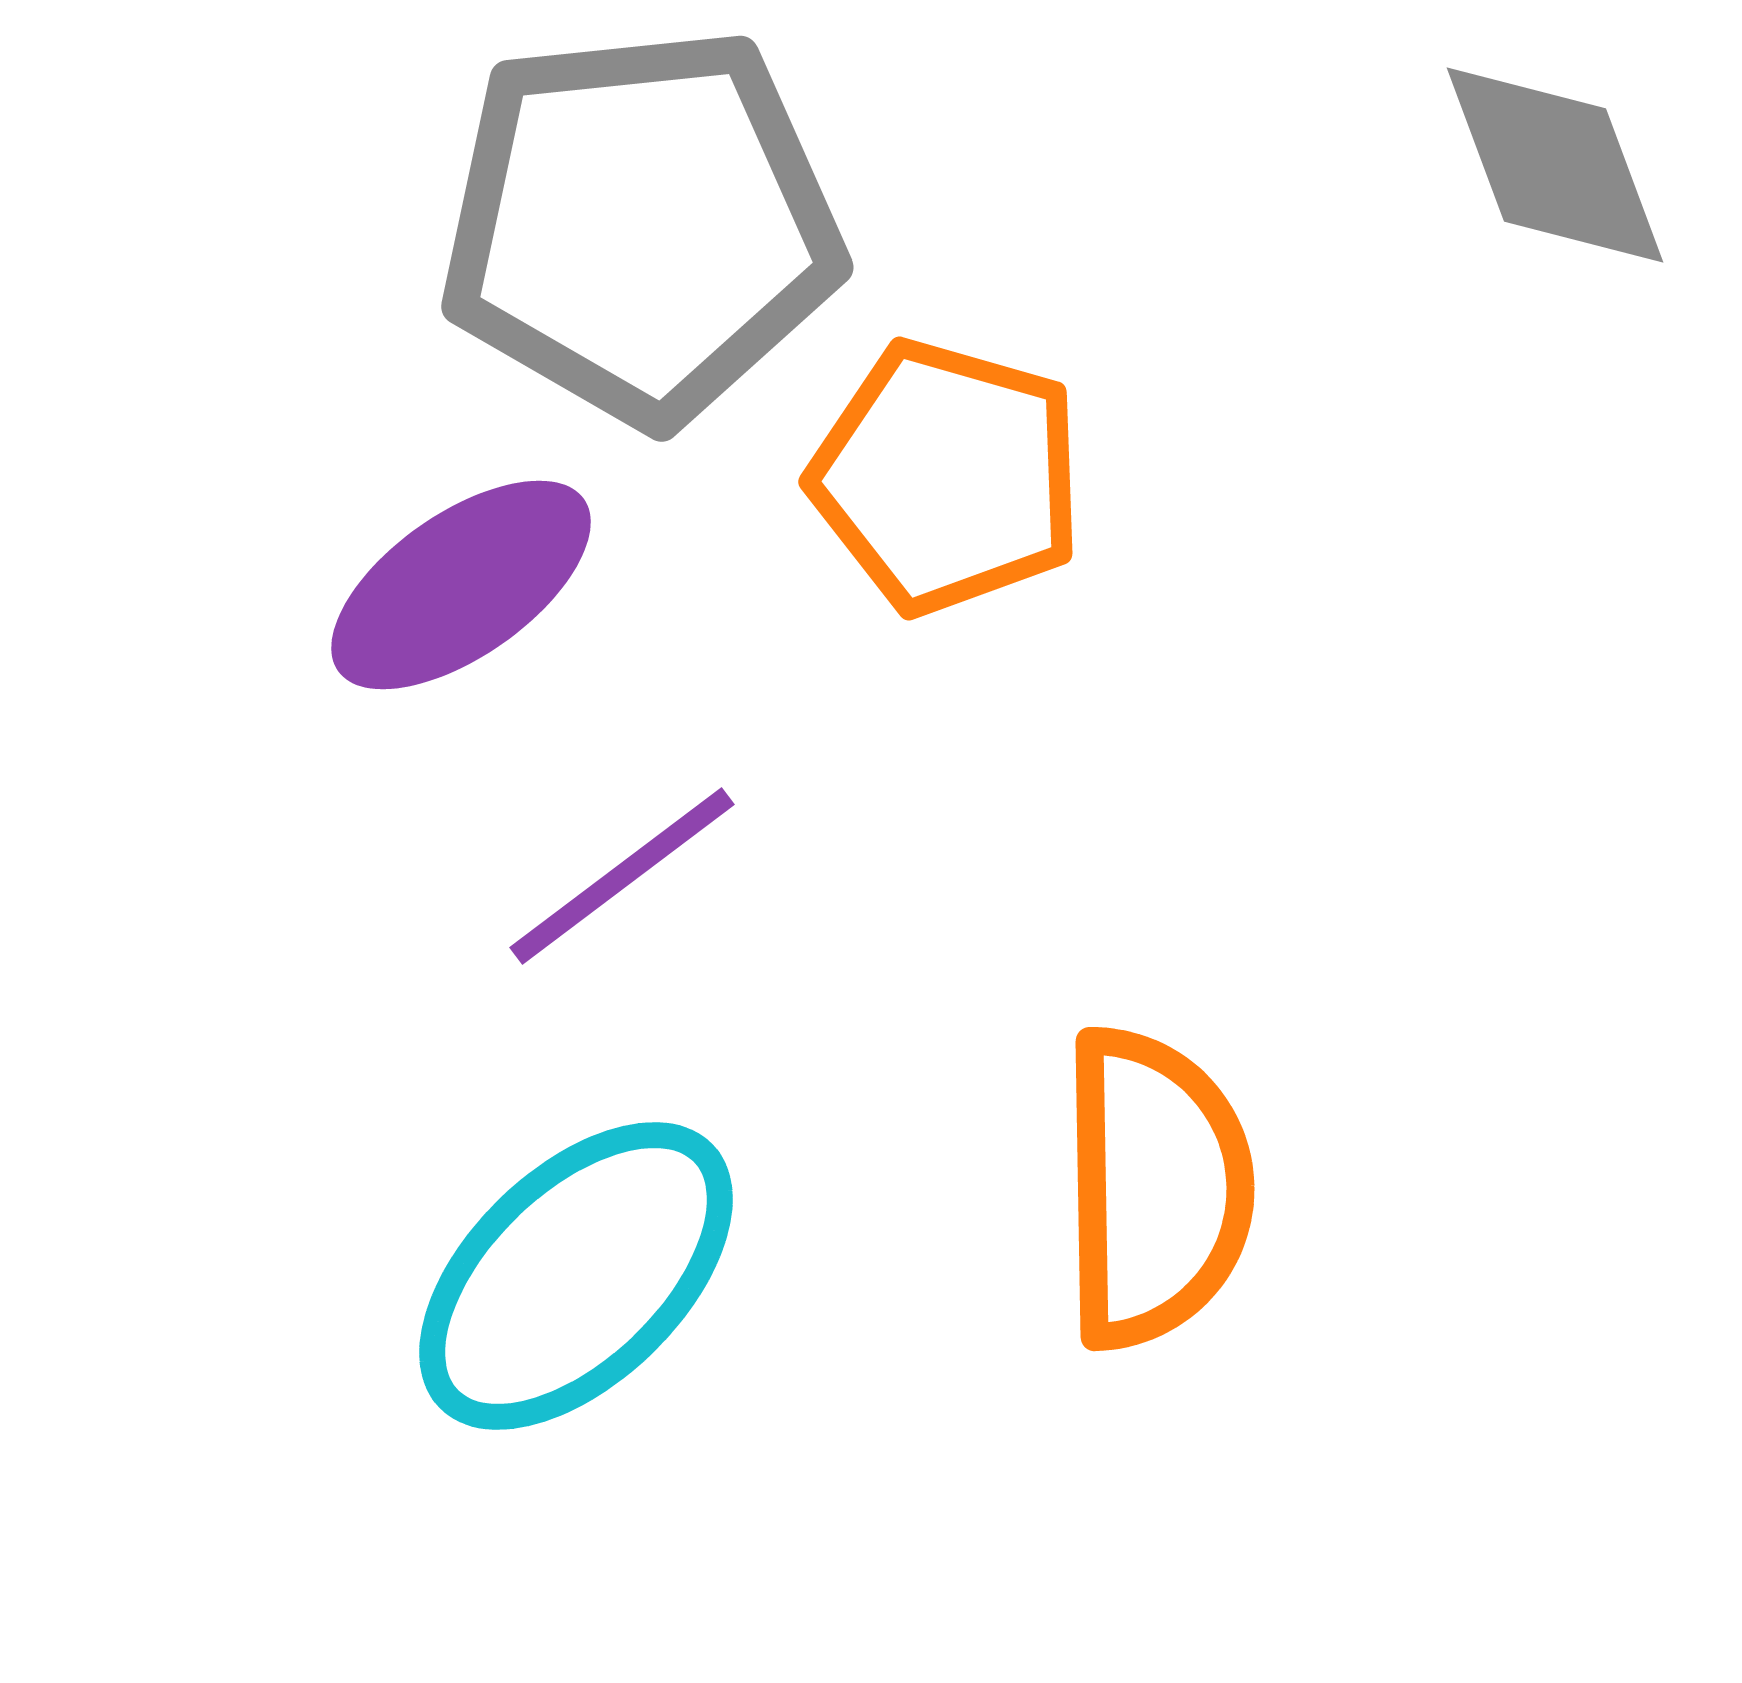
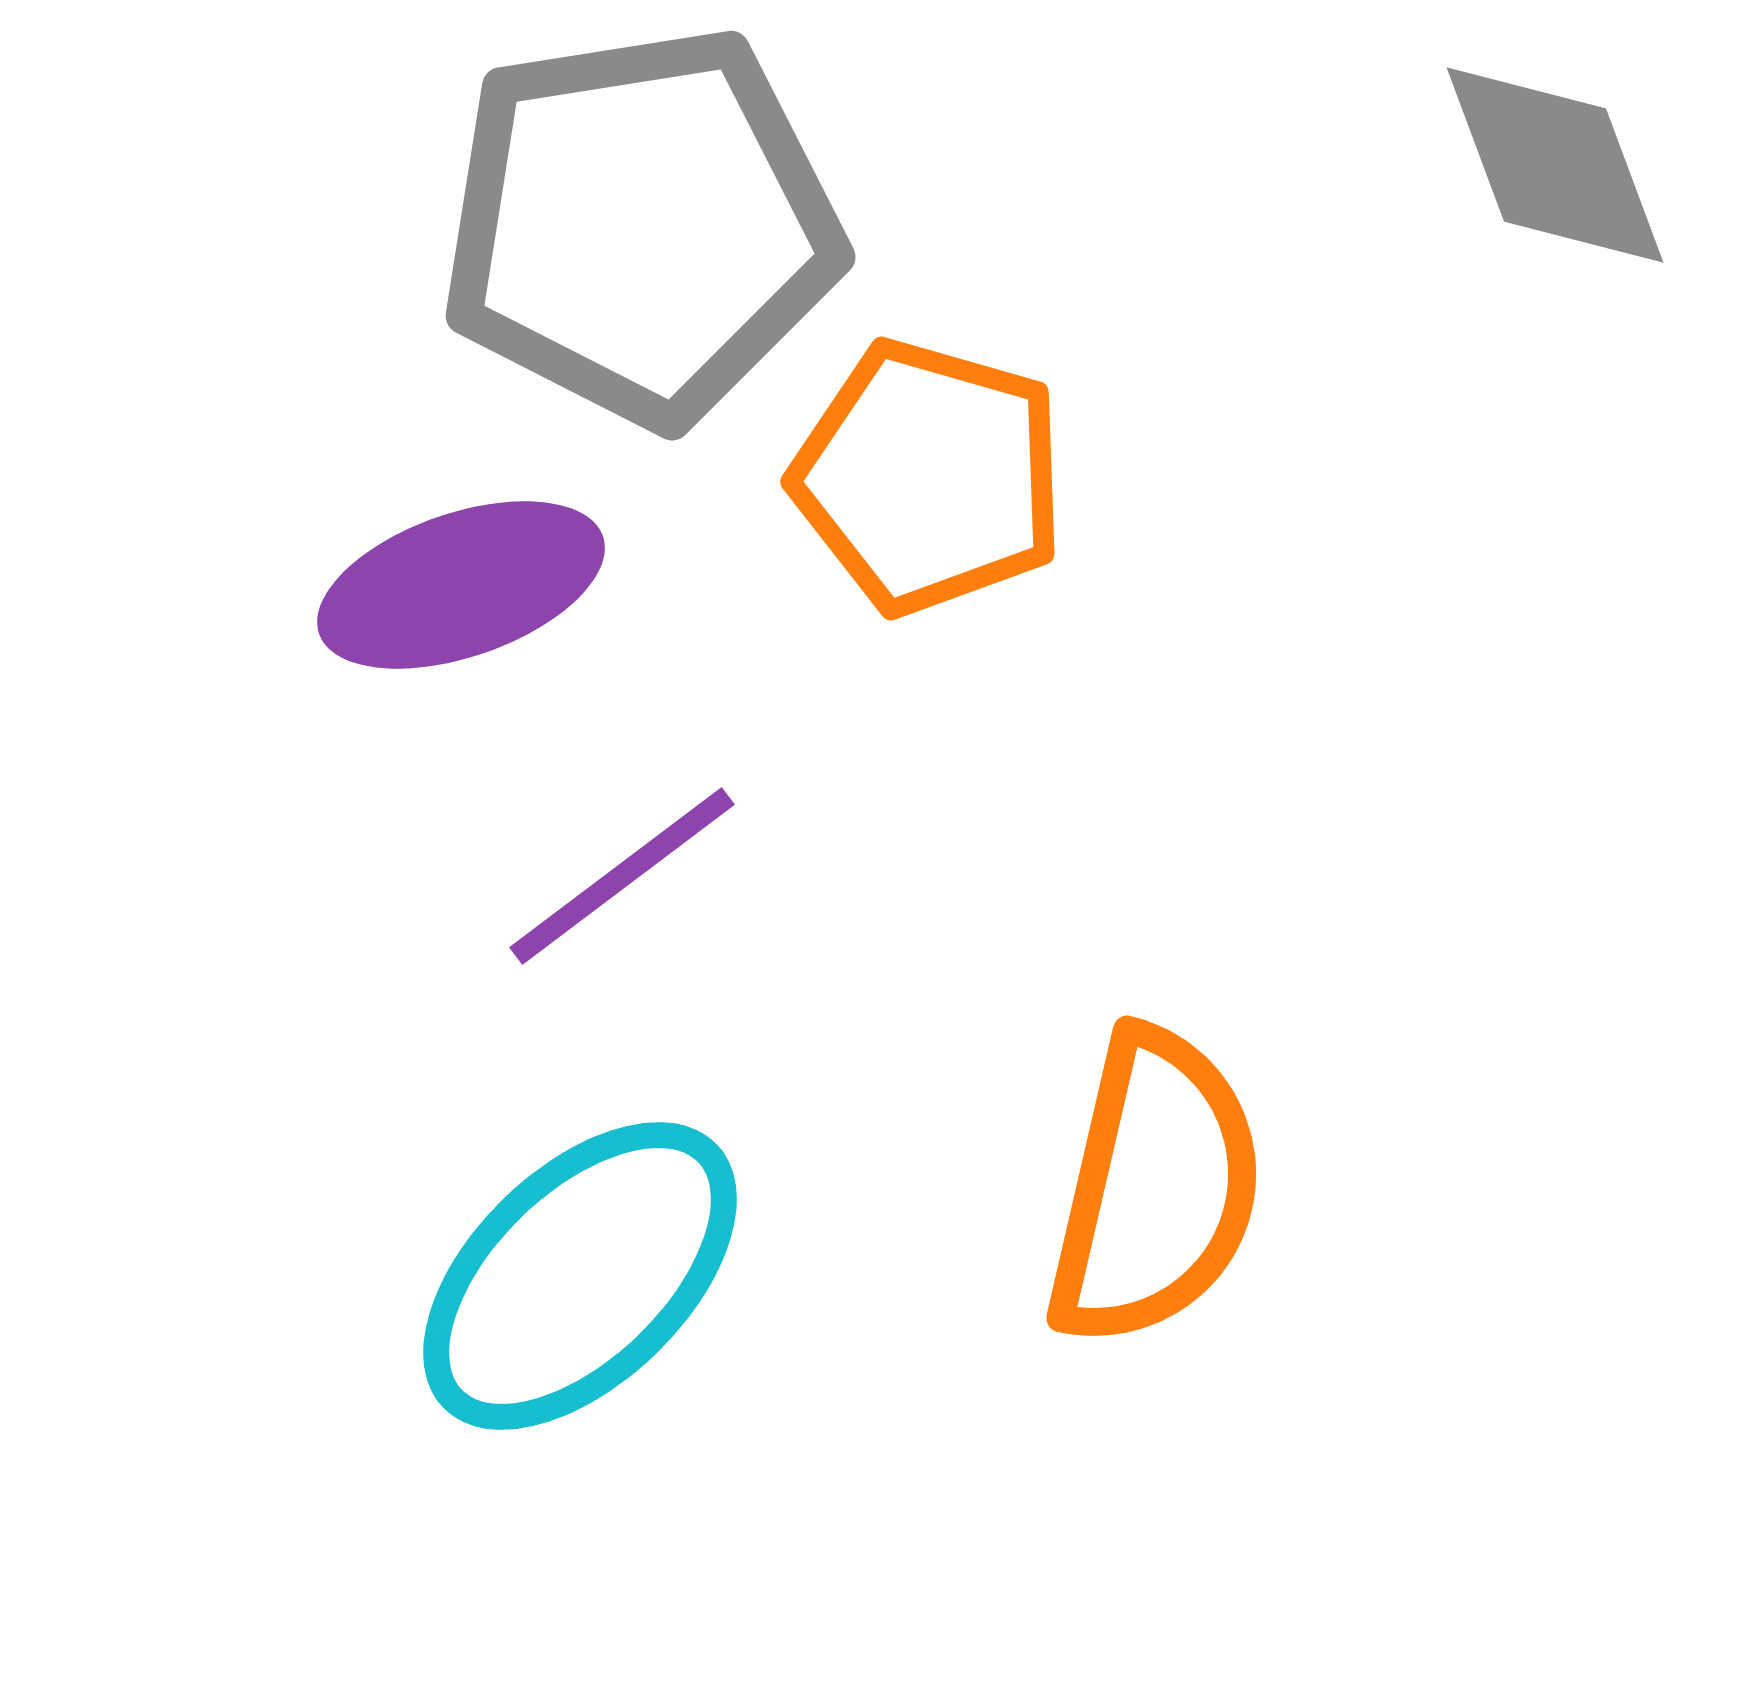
gray pentagon: rotated 3 degrees counterclockwise
orange pentagon: moved 18 px left
purple ellipse: rotated 16 degrees clockwise
orange semicircle: rotated 14 degrees clockwise
cyan ellipse: moved 4 px right
